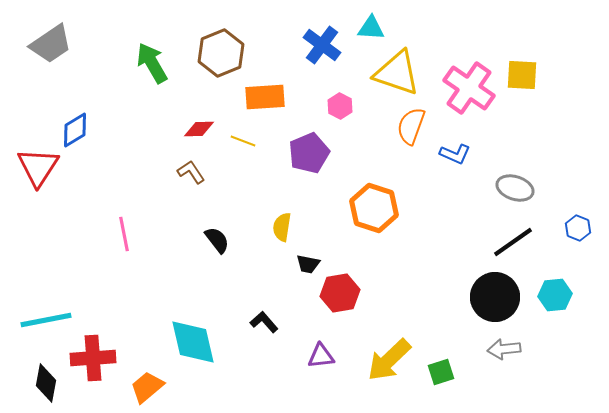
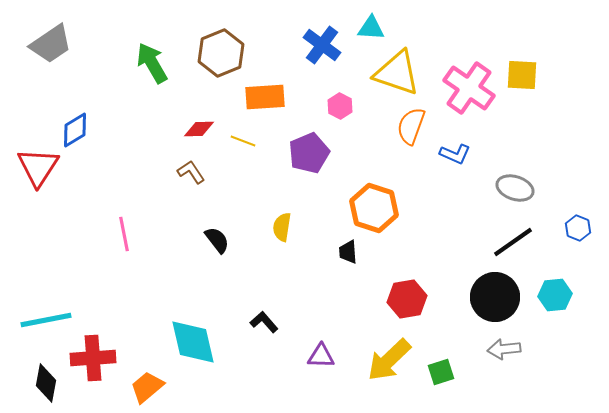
black trapezoid: moved 40 px right, 12 px up; rotated 75 degrees clockwise
red hexagon: moved 67 px right, 6 px down
purple triangle: rotated 8 degrees clockwise
